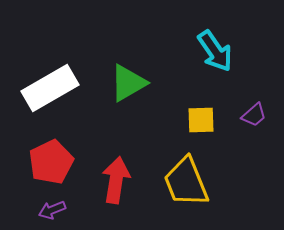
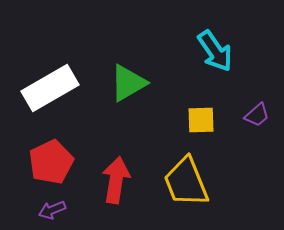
purple trapezoid: moved 3 px right
